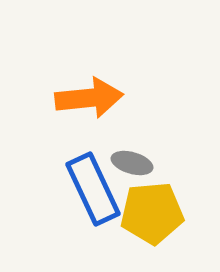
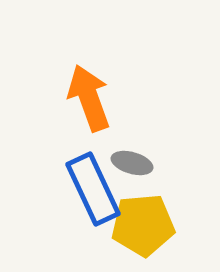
orange arrow: rotated 104 degrees counterclockwise
yellow pentagon: moved 9 px left, 12 px down
